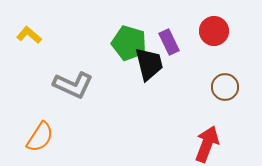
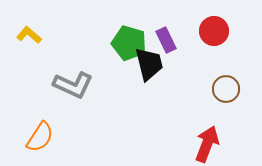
purple rectangle: moved 3 px left, 2 px up
brown circle: moved 1 px right, 2 px down
